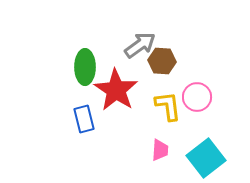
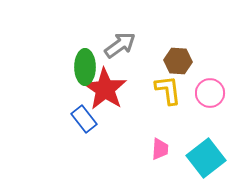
gray arrow: moved 20 px left
brown hexagon: moved 16 px right
red star: moved 11 px left, 1 px up
pink circle: moved 13 px right, 4 px up
yellow L-shape: moved 16 px up
blue rectangle: rotated 24 degrees counterclockwise
pink trapezoid: moved 1 px up
